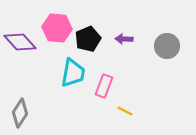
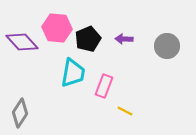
purple diamond: moved 2 px right
